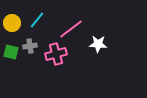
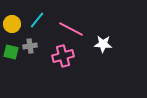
yellow circle: moved 1 px down
pink line: rotated 65 degrees clockwise
white star: moved 5 px right
pink cross: moved 7 px right, 2 px down
